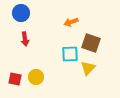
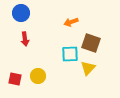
yellow circle: moved 2 px right, 1 px up
